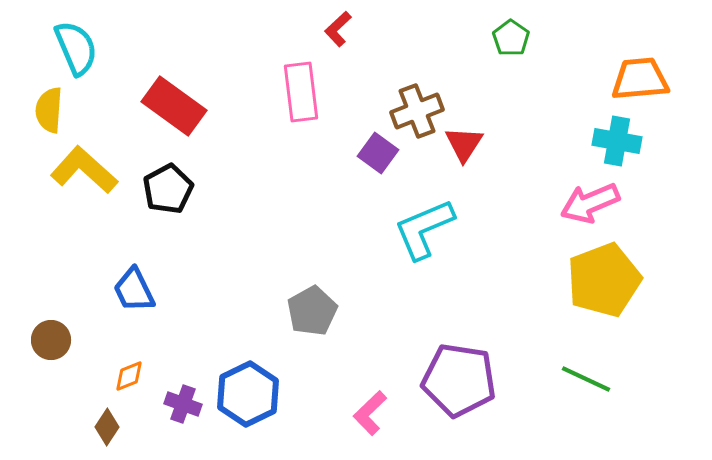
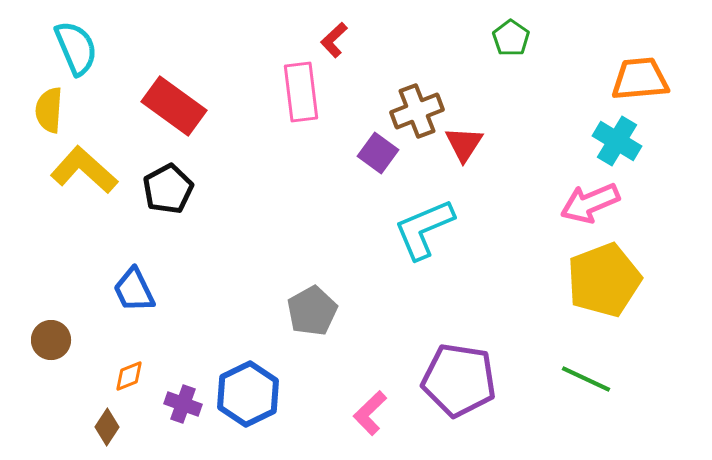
red L-shape: moved 4 px left, 11 px down
cyan cross: rotated 21 degrees clockwise
